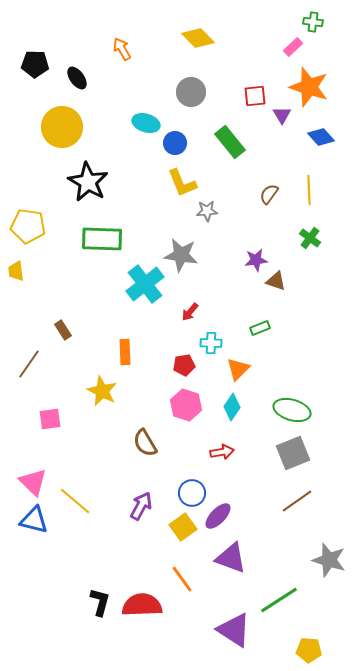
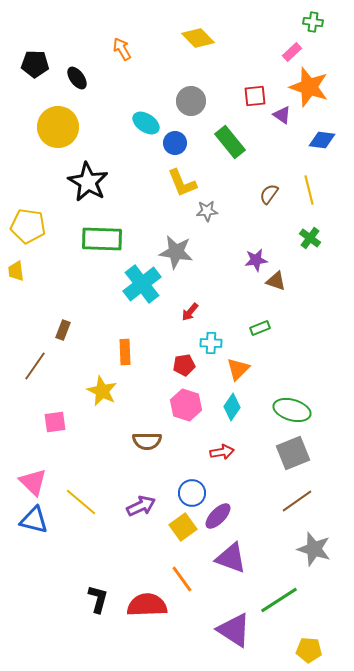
pink rectangle at (293, 47): moved 1 px left, 5 px down
gray circle at (191, 92): moved 9 px down
purple triangle at (282, 115): rotated 24 degrees counterclockwise
cyan ellipse at (146, 123): rotated 16 degrees clockwise
yellow circle at (62, 127): moved 4 px left
blue diamond at (321, 137): moved 1 px right, 3 px down; rotated 40 degrees counterclockwise
yellow line at (309, 190): rotated 12 degrees counterclockwise
gray star at (181, 255): moved 5 px left, 3 px up
cyan cross at (145, 284): moved 3 px left
brown rectangle at (63, 330): rotated 54 degrees clockwise
brown line at (29, 364): moved 6 px right, 2 px down
pink square at (50, 419): moved 5 px right, 3 px down
brown semicircle at (145, 443): moved 2 px right, 2 px up; rotated 60 degrees counterclockwise
yellow line at (75, 501): moved 6 px right, 1 px down
purple arrow at (141, 506): rotated 36 degrees clockwise
gray star at (329, 560): moved 15 px left, 11 px up
black L-shape at (100, 602): moved 2 px left, 3 px up
red semicircle at (142, 605): moved 5 px right
